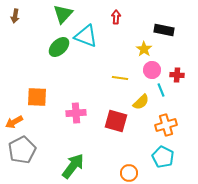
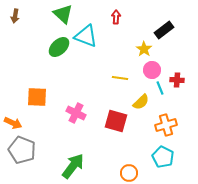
green triangle: rotated 30 degrees counterclockwise
black rectangle: rotated 48 degrees counterclockwise
red cross: moved 5 px down
cyan line: moved 1 px left, 2 px up
pink cross: rotated 30 degrees clockwise
orange arrow: moved 1 px left, 1 px down; rotated 126 degrees counterclockwise
gray pentagon: rotated 24 degrees counterclockwise
